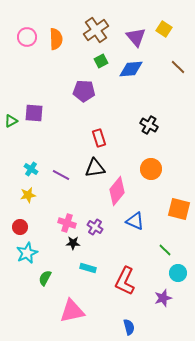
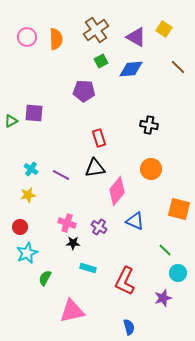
purple triangle: rotated 20 degrees counterclockwise
black cross: rotated 18 degrees counterclockwise
purple cross: moved 4 px right
